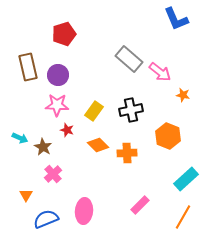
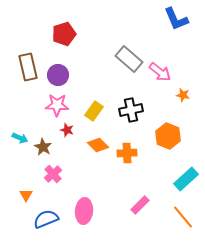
orange line: rotated 70 degrees counterclockwise
